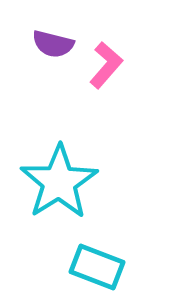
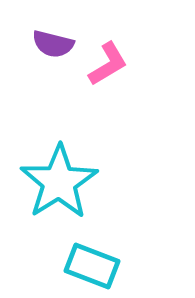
pink L-shape: moved 2 px right, 1 px up; rotated 18 degrees clockwise
cyan rectangle: moved 5 px left, 1 px up
